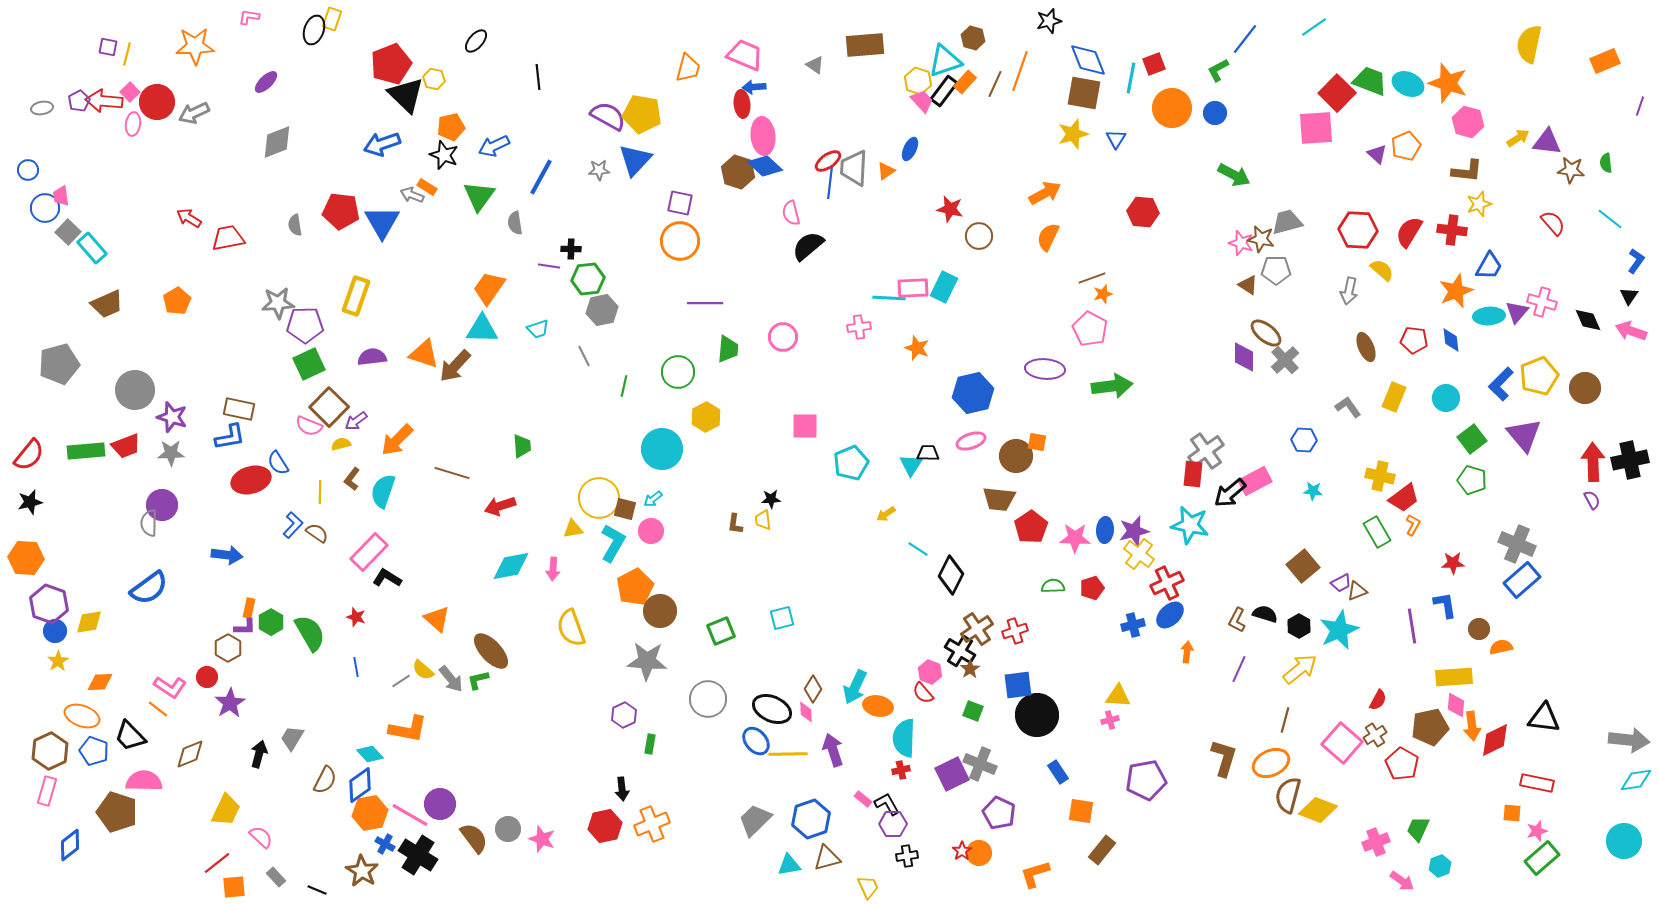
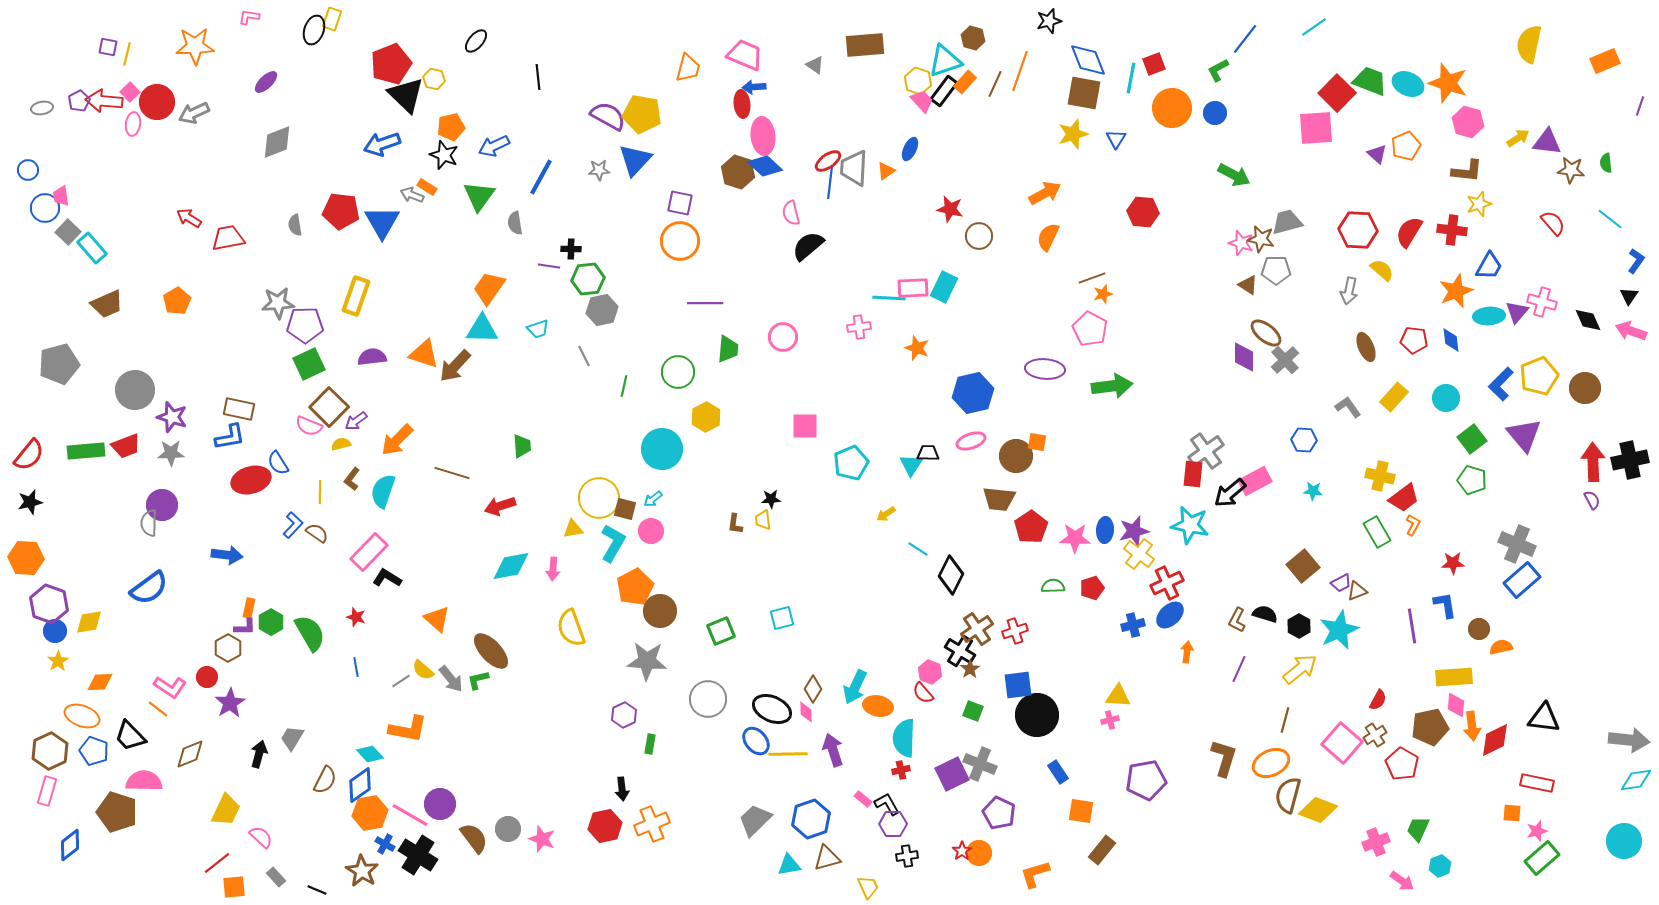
yellow rectangle at (1394, 397): rotated 20 degrees clockwise
